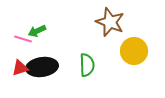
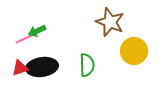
pink line: moved 1 px right; rotated 42 degrees counterclockwise
